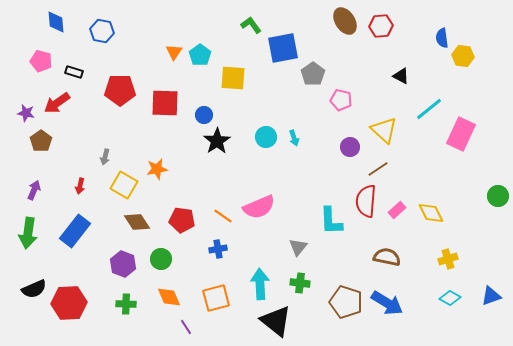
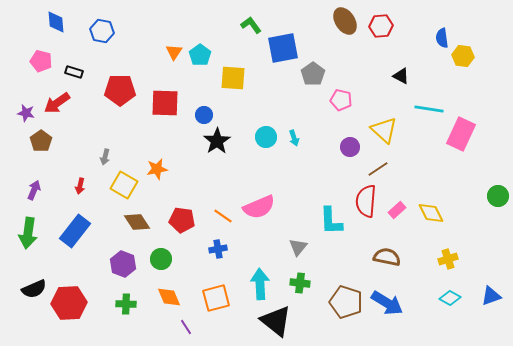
cyan line at (429, 109): rotated 48 degrees clockwise
